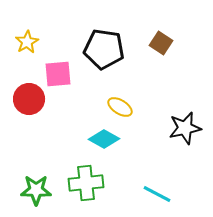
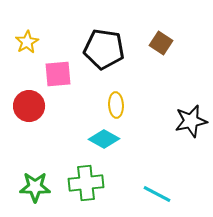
red circle: moved 7 px down
yellow ellipse: moved 4 px left, 2 px up; rotated 55 degrees clockwise
black star: moved 6 px right, 7 px up
green star: moved 1 px left, 3 px up
